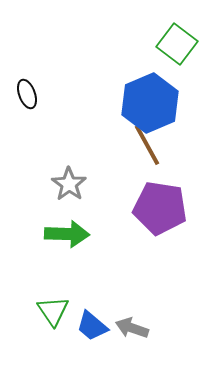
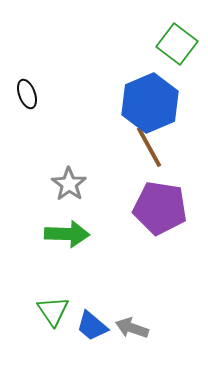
brown line: moved 2 px right, 2 px down
